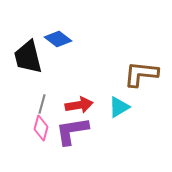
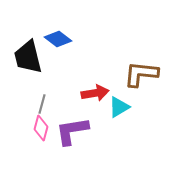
red arrow: moved 16 px right, 12 px up
